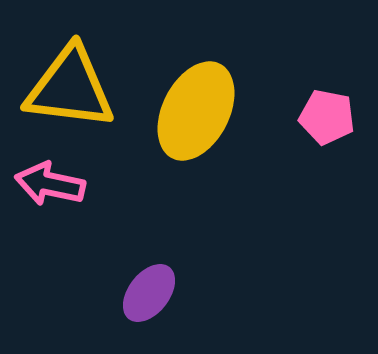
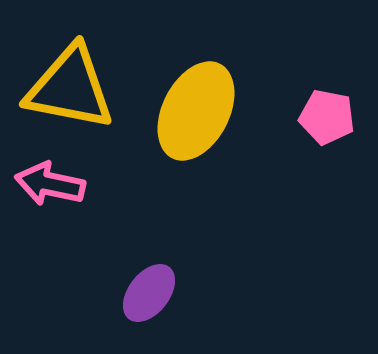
yellow triangle: rotated 4 degrees clockwise
